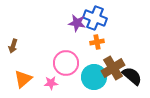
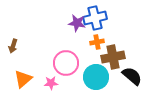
blue cross: rotated 35 degrees counterclockwise
brown cross: moved 11 px up; rotated 20 degrees clockwise
cyan circle: moved 2 px right
